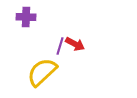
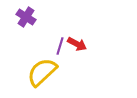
purple cross: rotated 30 degrees clockwise
red arrow: moved 2 px right
